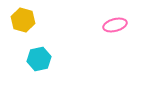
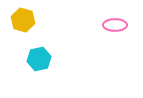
pink ellipse: rotated 15 degrees clockwise
